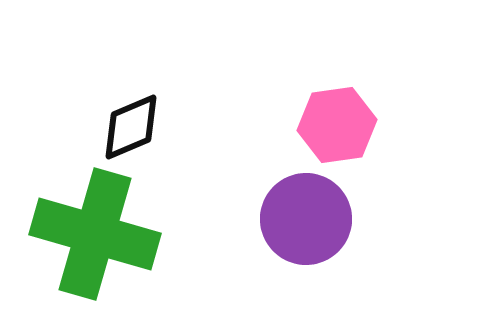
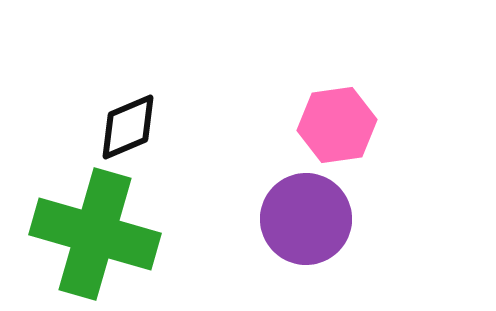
black diamond: moved 3 px left
